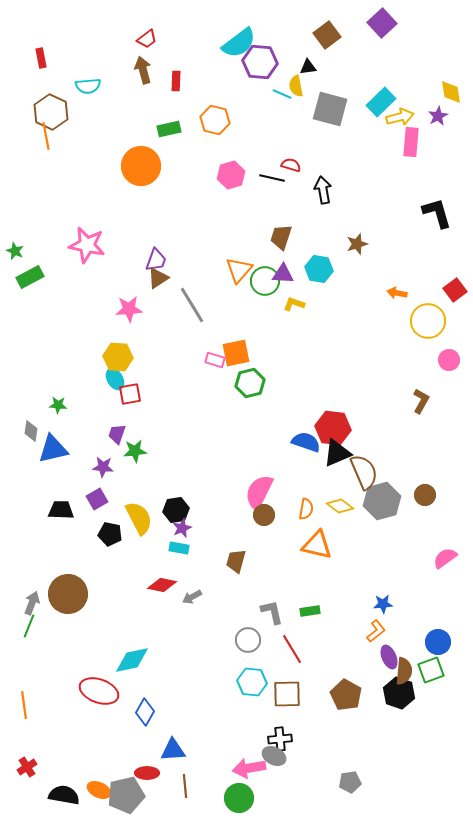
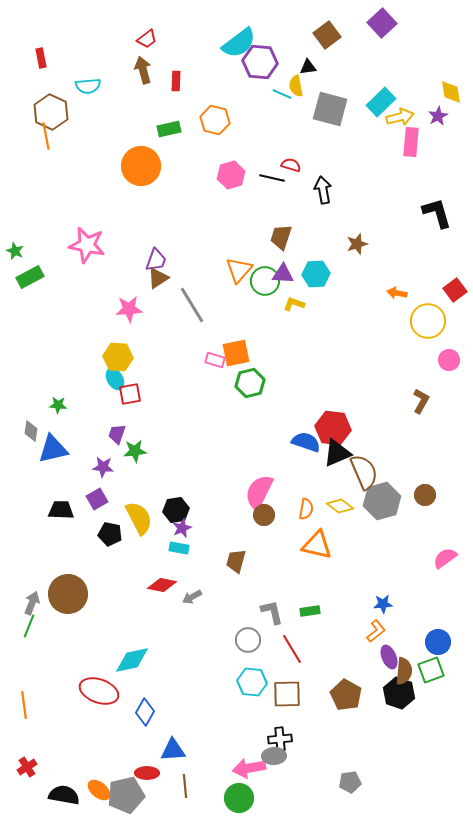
cyan hexagon at (319, 269): moved 3 px left, 5 px down; rotated 12 degrees counterclockwise
gray ellipse at (274, 756): rotated 30 degrees counterclockwise
orange ellipse at (99, 790): rotated 15 degrees clockwise
